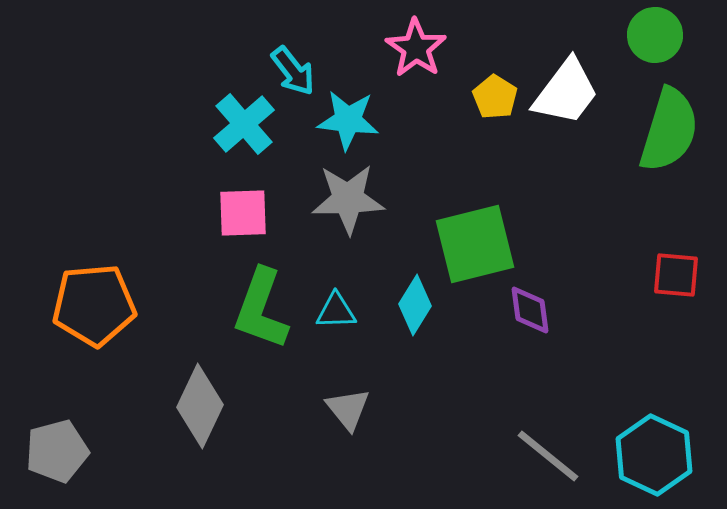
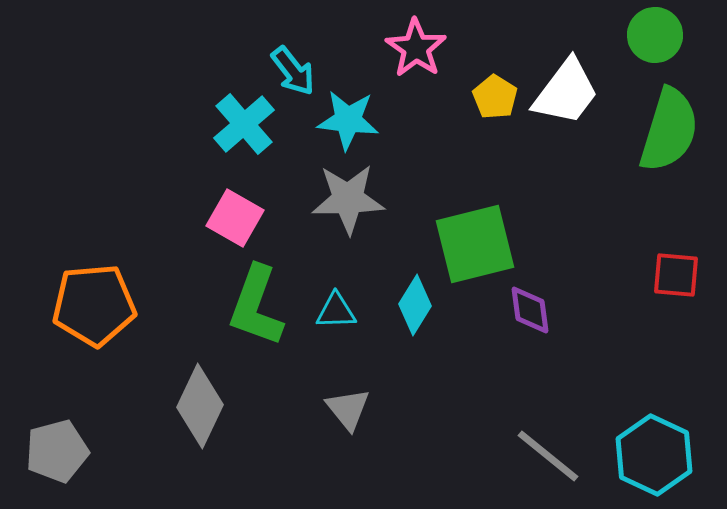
pink square: moved 8 px left, 5 px down; rotated 32 degrees clockwise
green L-shape: moved 5 px left, 3 px up
